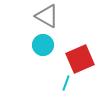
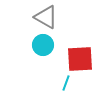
gray triangle: moved 1 px left, 1 px down
red square: rotated 20 degrees clockwise
